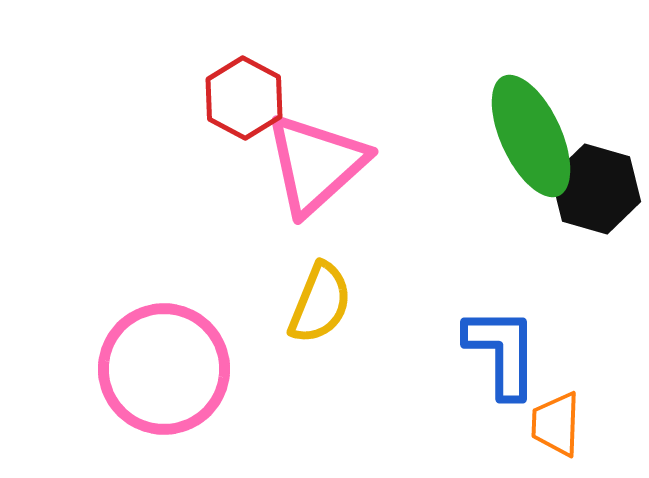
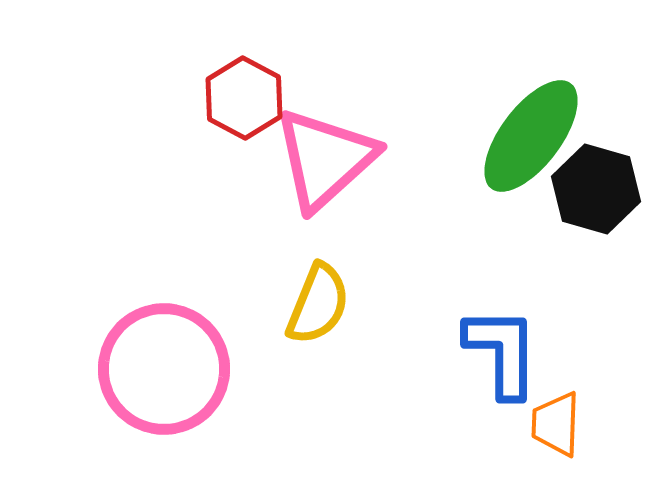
green ellipse: rotated 62 degrees clockwise
pink triangle: moved 9 px right, 5 px up
yellow semicircle: moved 2 px left, 1 px down
